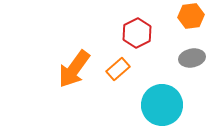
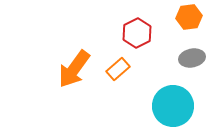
orange hexagon: moved 2 px left, 1 px down
cyan circle: moved 11 px right, 1 px down
